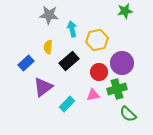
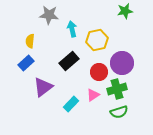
yellow semicircle: moved 18 px left, 6 px up
pink triangle: rotated 24 degrees counterclockwise
cyan rectangle: moved 4 px right
green semicircle: moved 9 px left, 2 px up; rotated 60 degrees counterclockwise
